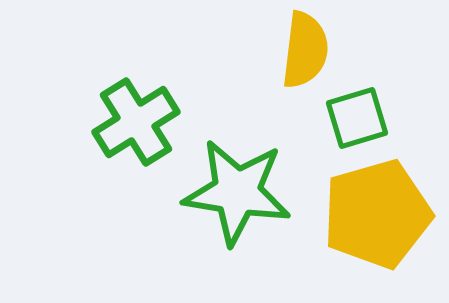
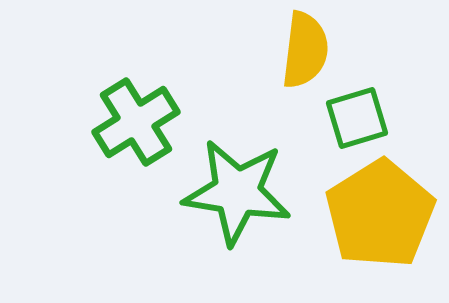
yellow pentagon: moved 3 px right; rotated 16 degrees counterclockwise
